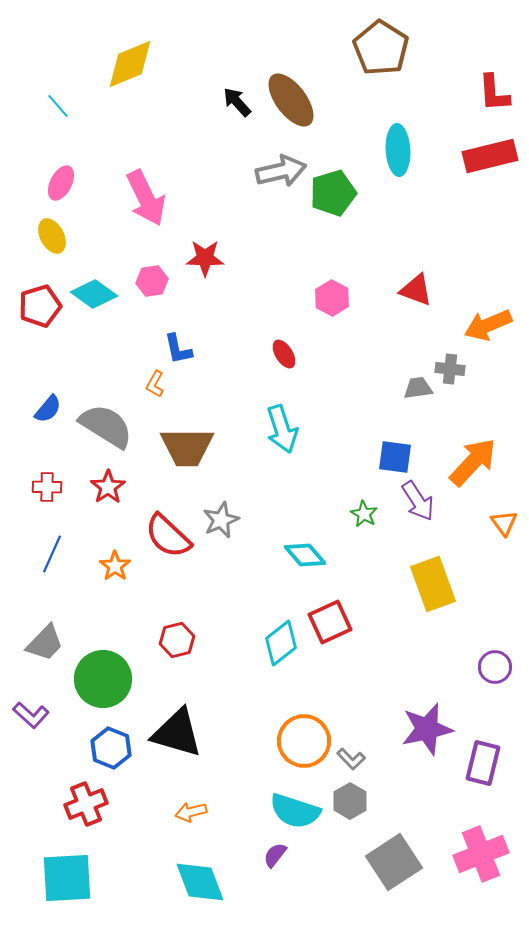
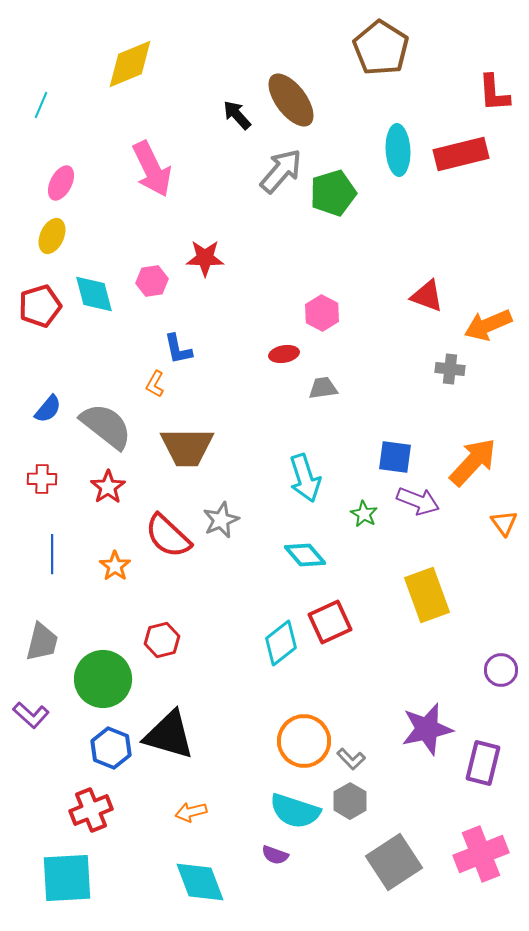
black arrow at (237, 102): moved 13 px down
cyan line at (58, 106): moved 17 px left, 1 px up; rotated 64 degrees clockwise
red rectangle at (490, 156): moved 29 px left, 2 px up
gray arrow at (281, 171): rotated 36 degrees counterclockwise
pink arrow at (146, 198): moved 6 px right, 29 px up
yellow ellipse at (52, 236): rotated 52 degrees clockwise
red triangle at (416, 290): moved 11 px right, 6 px down
cyan diamond at (94, 294): rotated 39 degrees clockwise
pink hexagon at (332, 298): moved 10 px left, 15 px down
red ellipse at (284, 354): rotated 68 degrees counterclockwise
gray trapezoid at (418, 388): moved 95 px left
gray semicircle at (106, 426): rotated 6 degrees clockwise
cyan arrow at (282, 429): moved 23 px right, 49 px down
red cross at (47, 487): moved 5 px left, 8 px up
purple arrow at (418, 501): rotated 36 degrees counterclockwise
blue line at (52, 554): rotated 24 degrees counterclockwise
yellow rectangle at (433, 584): moved 6 px left, 11 px down
red hexagon at (177, 640): moved 15 px left
gray trapezoid at (45, 643): moved 3 px left, 1 px up; rotated 30 degrees counterclockwise
purple circle at (495, 667): moved 6 px right, 3 px down
black triangle at (177, 733): moved 8 px left, 2 px down
red cross at (86, 804): moved 5 px right, 6 px down
purple semicircle at (275, 855): rotated 108 degrees counterclockwise
